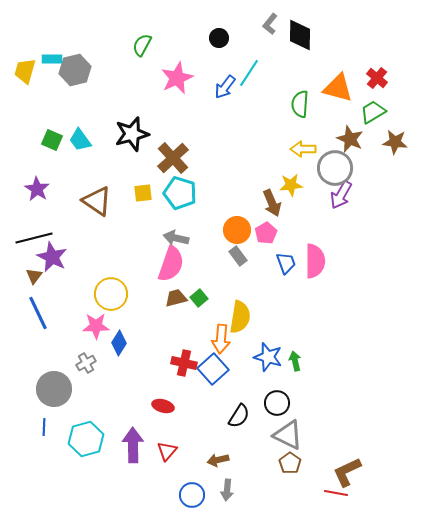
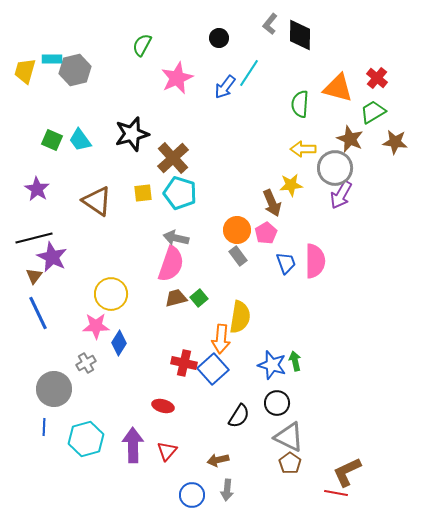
blue star at (268, 357): moved 4 px right, 8 px down
gray triangle at (288, 435): moved 1 px right, 2 px down
